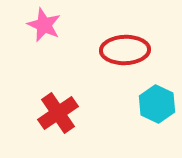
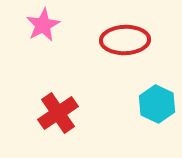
pink star: moved 1 px left; rotated 20 degrees clockwise
red ellipse: moved 10 px up
